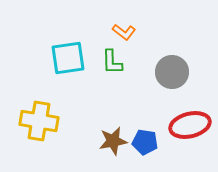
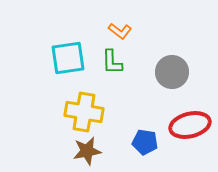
orange L-shape: moved 4 px left, 1 px up
yellow cross: moved 45 px right, 9 px up
brown star: moved 26 px left, 10 px down
